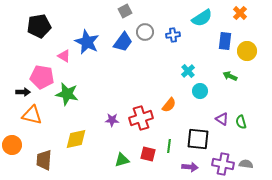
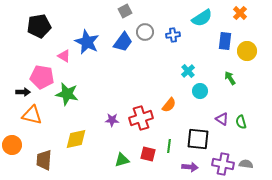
green arrow: moved 2 px down; rotated 32 degrees clockwise
